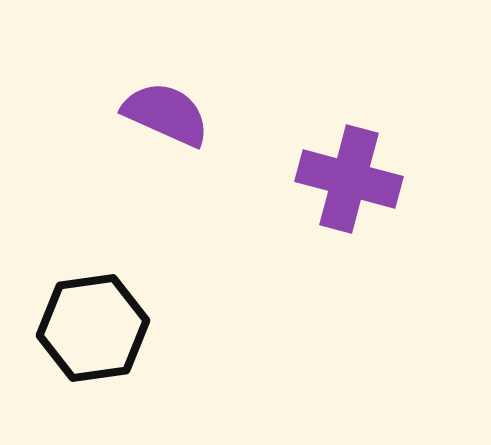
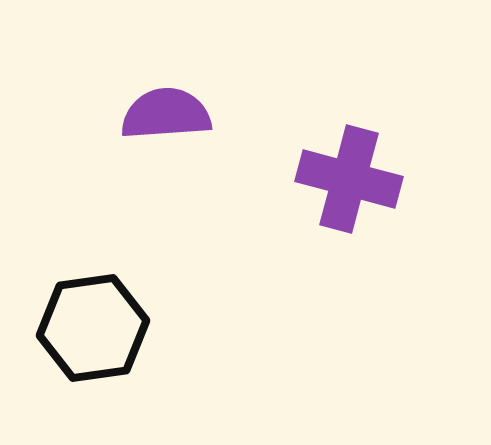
purple semicircle: rotated 28 degrees counterclockwise
